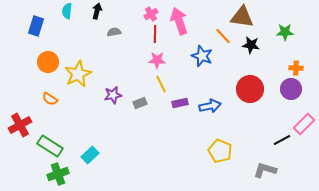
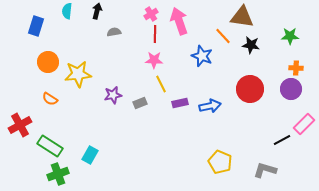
green star: moved 5 px right, 4 px down
pink star: moved 3 px left
yellow star: rotated 20 degrees clockwise
yellow pentagon: moved 11 px down
cyan rectangle: rotated 18 degrees counterclockwise
